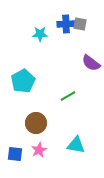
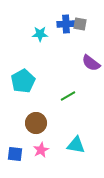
pink star: moved 2 px right
